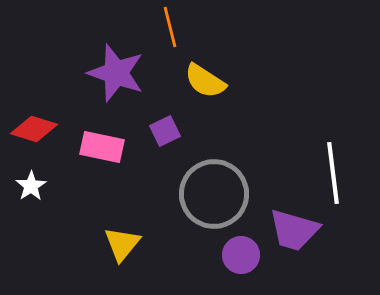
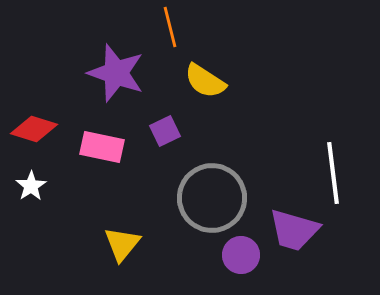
gray circle: moved 2 px left, 4 px down
